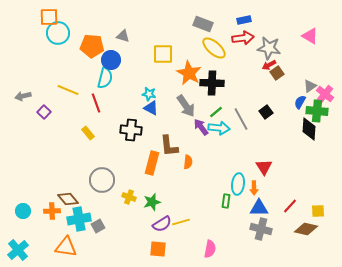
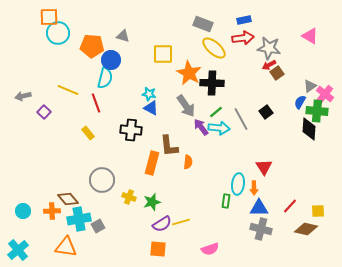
pink semicircle at (210, 249): rotated 60 degrees clockwise
